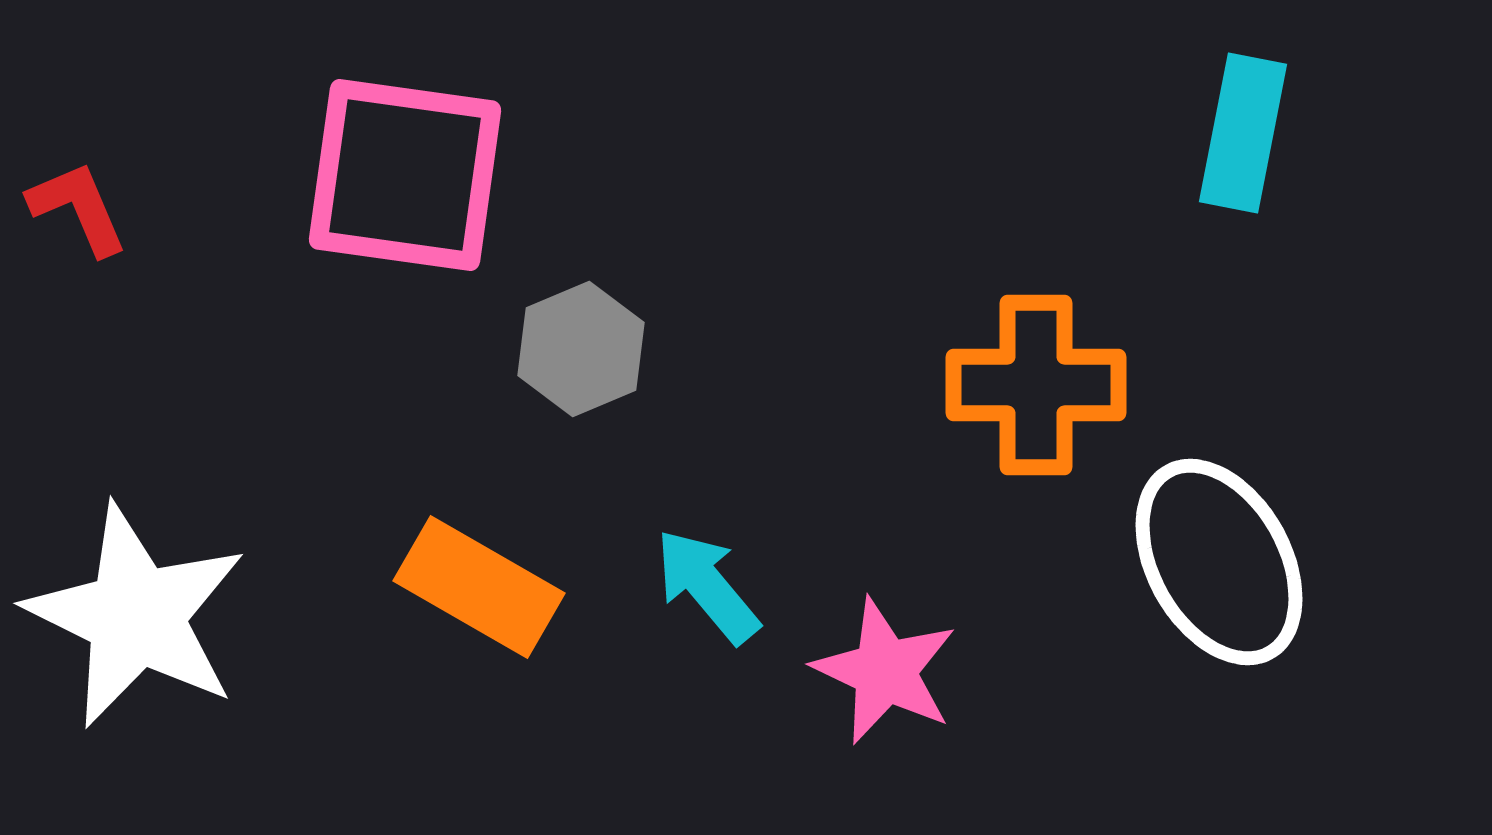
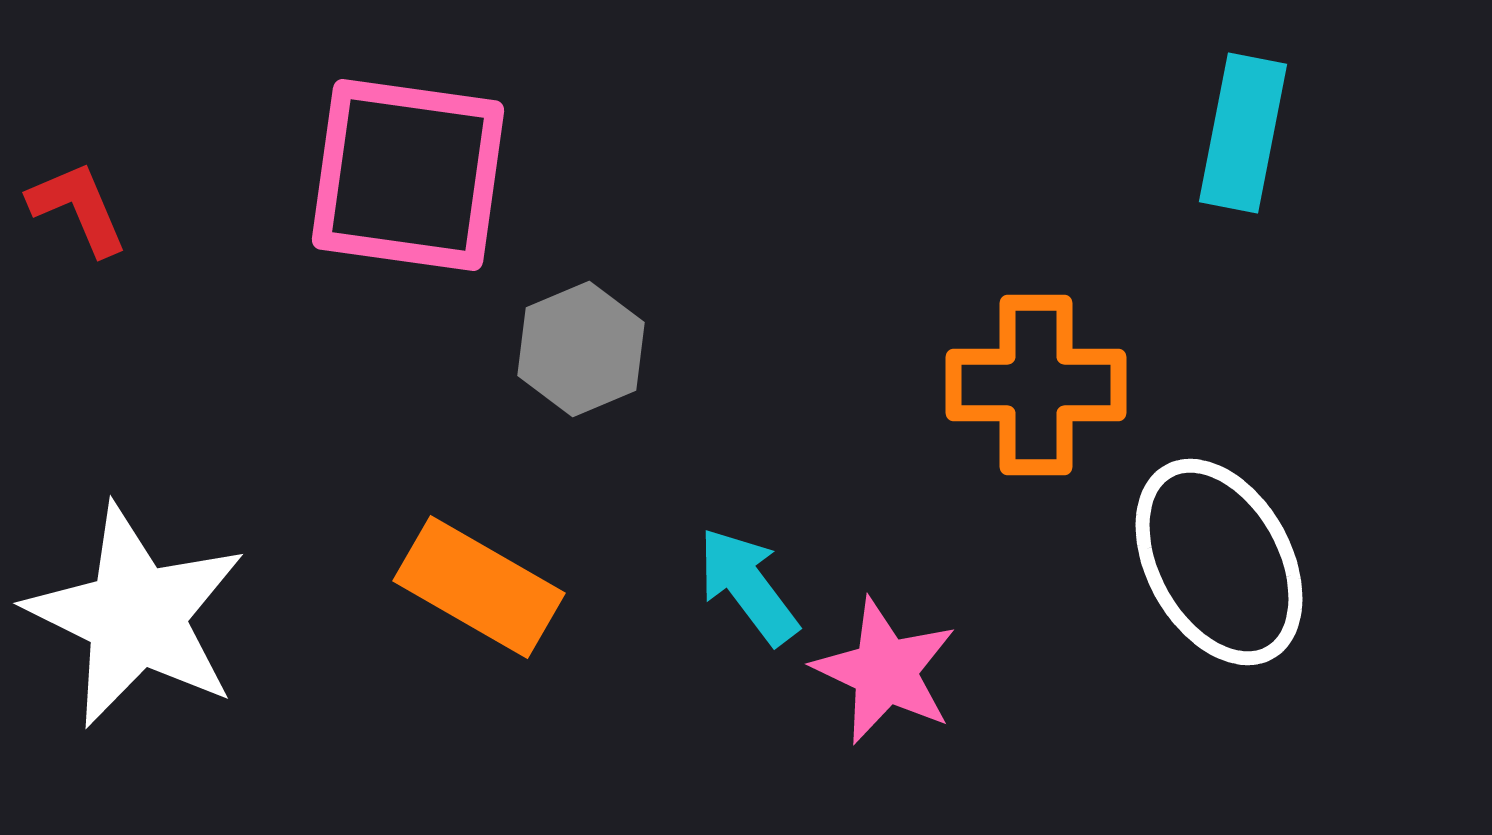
pink square: moved 3 px right
cyan arrow: moved 41 px right; rotated 3 degrees clockwise
